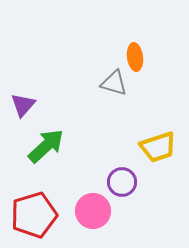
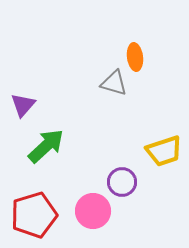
yellow trapezoid: moved 6 px right, 4 px down
